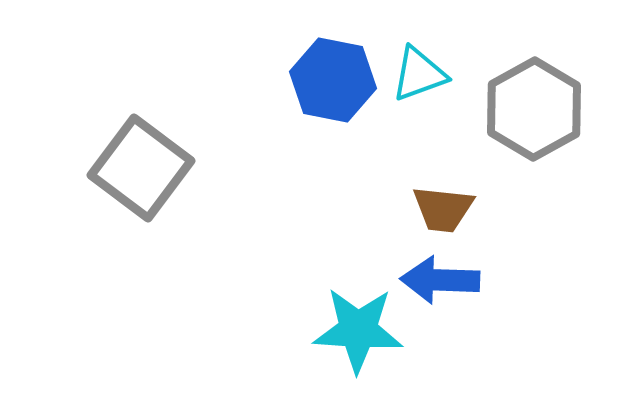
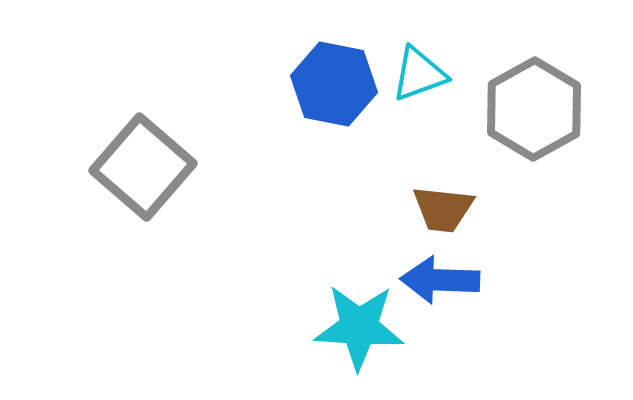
blue hexagon: moved 1 px right, 4 px down
gray square: moved 2 px right, 1 px up; rotated 4 degrees clockwise
cyan star: moved 1 px right, 3 px up
